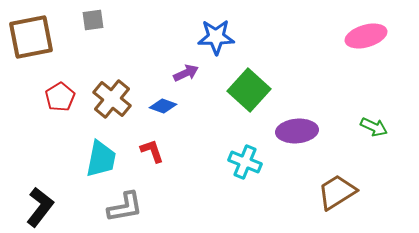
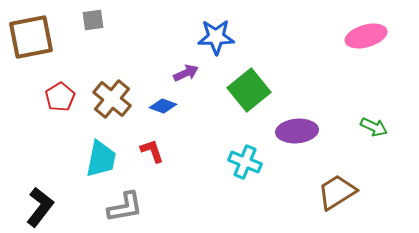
green square: rotated 9 degrees clockwise
